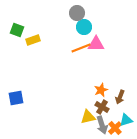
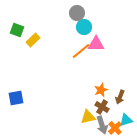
yellow rectangle: rotated 24 degrees counterclockwise
orange line: moved 3 px down; rotated 18 degrees counterclockwise
